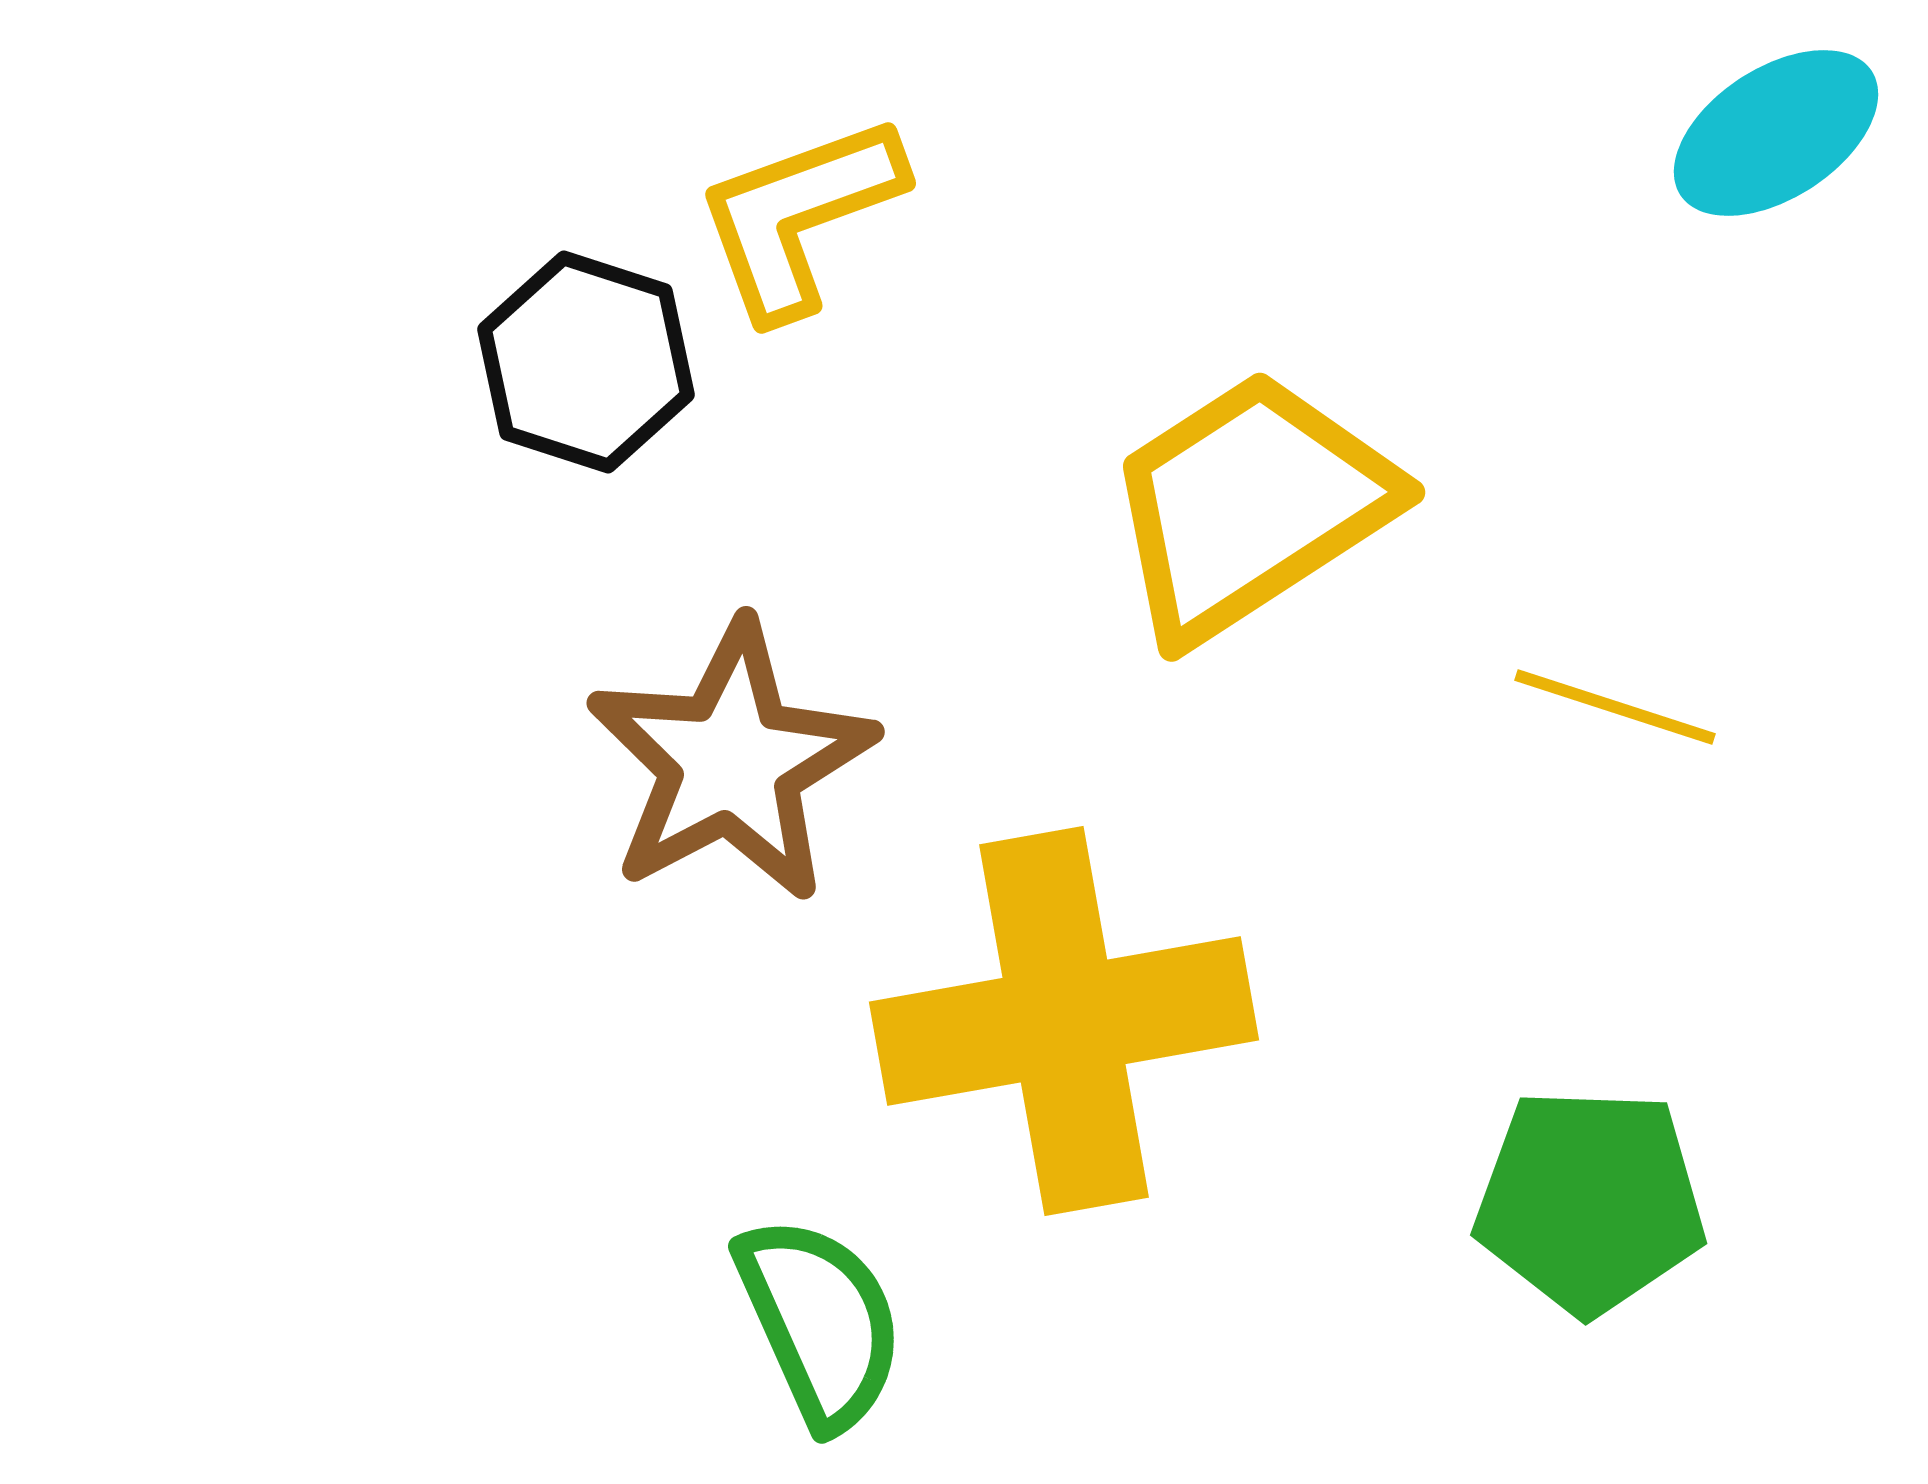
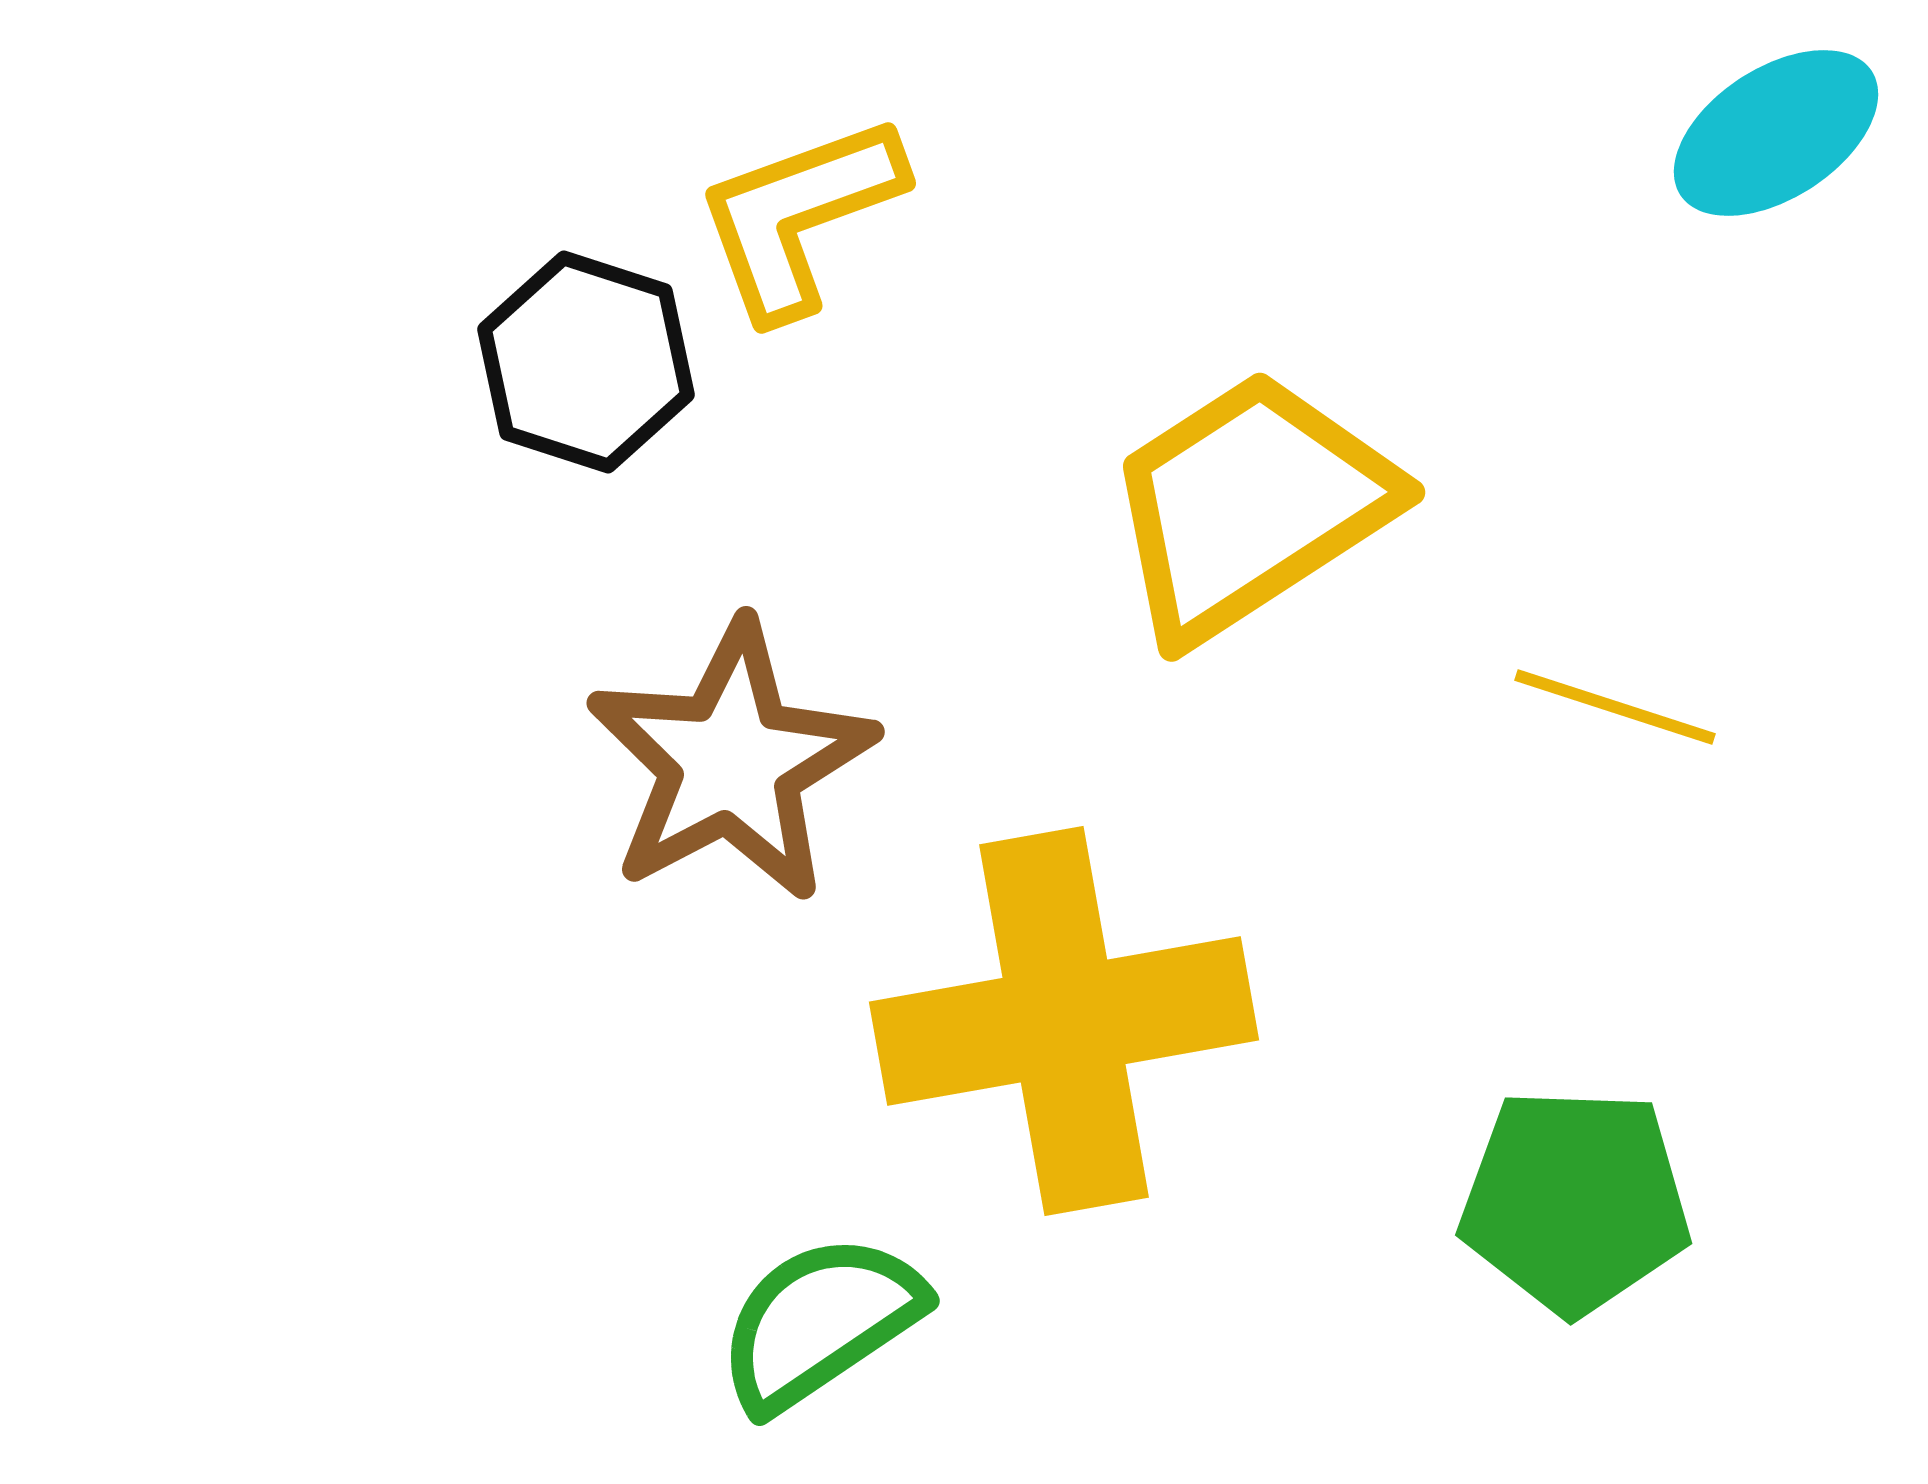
green pentagon: moved 15 px left
green semicircle: rotated 100 degrees counterclockwise
